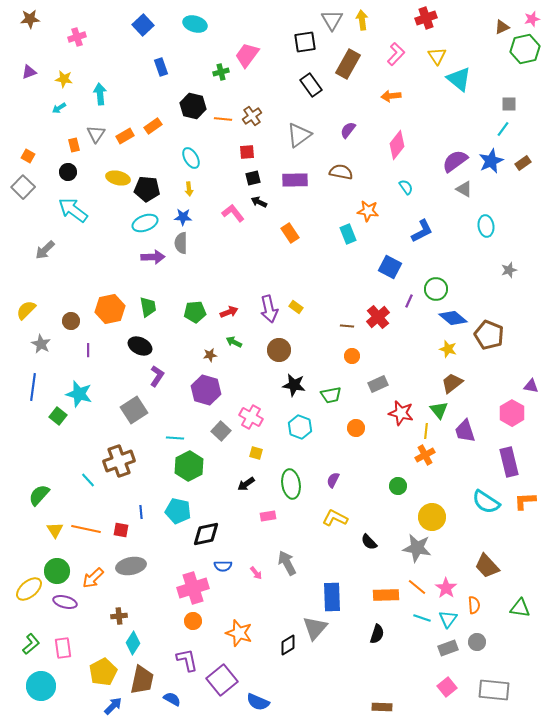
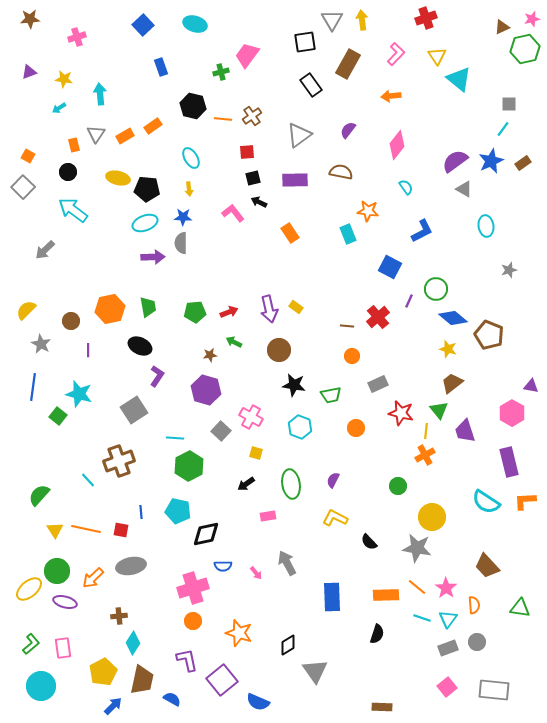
gray triangle at (315, 628): moved 43 px down; rotated 16 degrees counterclockwise
